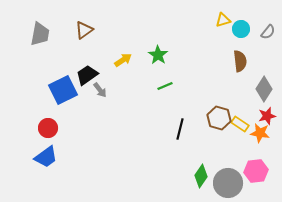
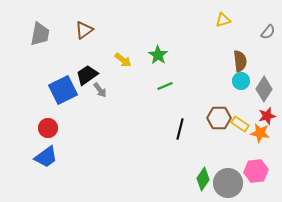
cyan circle: moved 52 px down
yellow arrow: rotated 72 degrees clockwise
brown hexagon: rotated 15 degrees counterclockwise
green diamond: moved 2 px right, 3 px down
